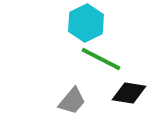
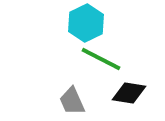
gray trapezoid: rotated 116 degrees clockwise
